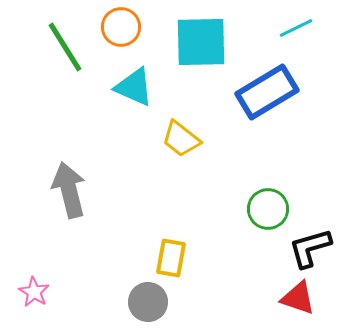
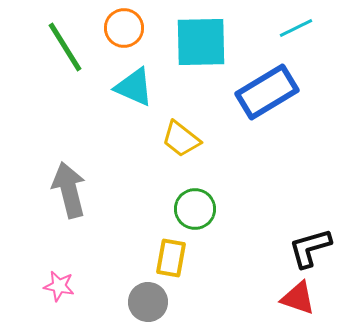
orange circle: moved 3 px right, 1 px down
green circle: moved 73 px left
pink star: moved 25 px right, 6 px up; rotated 20 degrees counterclockwise
